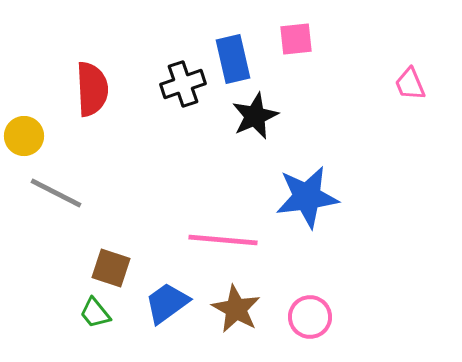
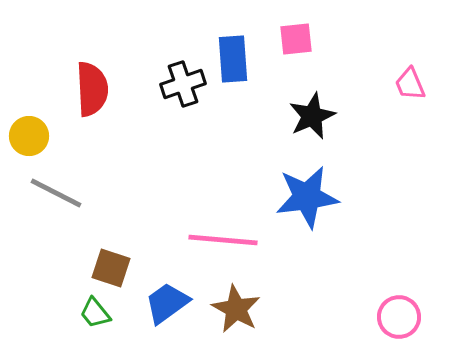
blue rectangle: rotated 9 degrees clockwise
black star: moved 57 px right
yellow circle: moved 5 px right
pink circle: moved 89 px right
